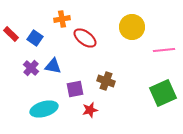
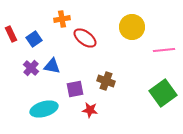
red rectangle: rotated 21 degrees clockwise
blue square: moved 1 px left, 1 px down; rotated 21 degrees clockwise
blue triangle: moved 1 px left
green square: rotated 12 degrees counterclockwise
red star: rotated 21 degrees clockwise
